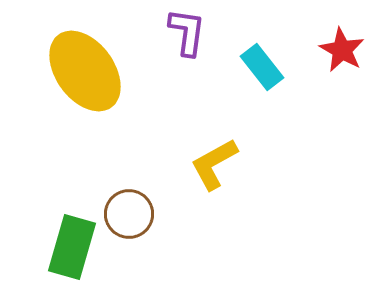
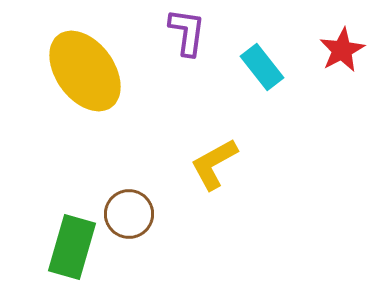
red star: rotated 15 degrees clockwise
